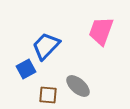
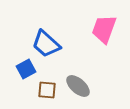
pink trapezoid: moved 3 px right, 2 px up
blue trapezoid: moved 2 px up; rotated 92 degrees counterclockwise
brown square: moved 1 px left, 5 px up
